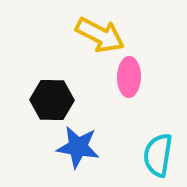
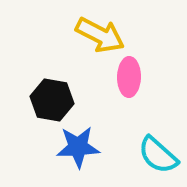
black hexagon: rotated 9 degrees clockwise
blue star: rotated 12 degrees counterclockwise
cyan semicircle: rotated 57 degrees counterclockwise
